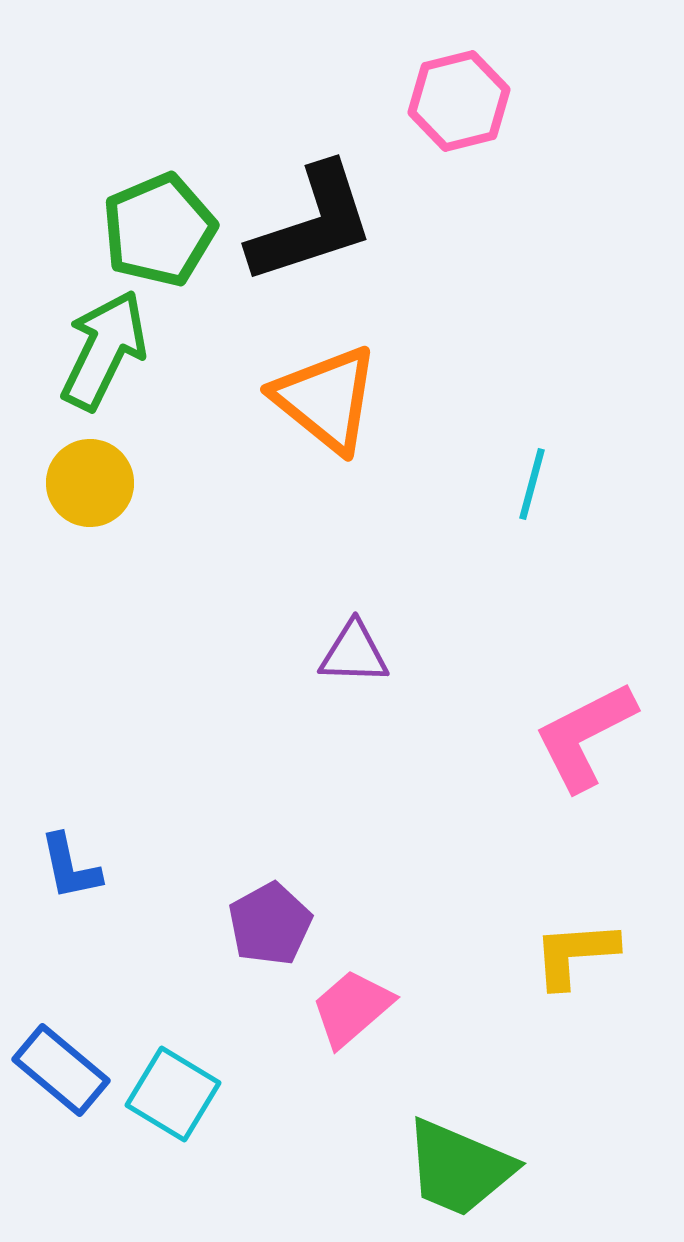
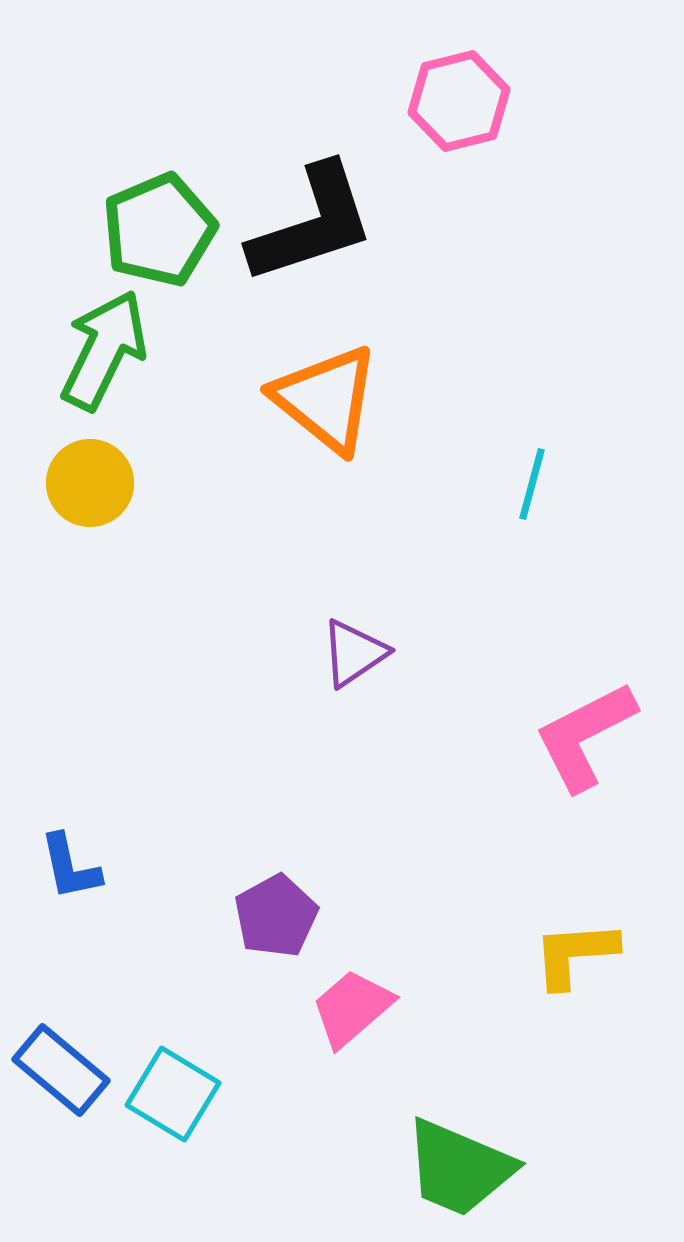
purple triangle: rotated 36 degrees counterclockwise
purple pentagon: moved 6 px right, 8 px up
